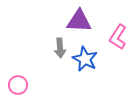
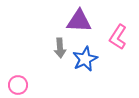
blue star: rotated 20 degrees clockwise
